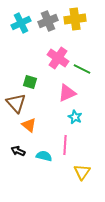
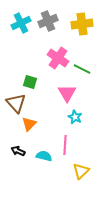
yellow cross: moved 7 px right, 5 px down
pink triangle: rotated 36 degrees counterclockwise
orange triangle: moved 1 px up; rotated 35 degrees clockwise
yellow triangle: moved 1 px left, 1 px up; rotated 12 degrees clockwise
